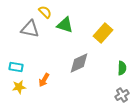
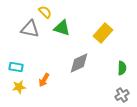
green triangle: moved 3 px left, 3 px down
